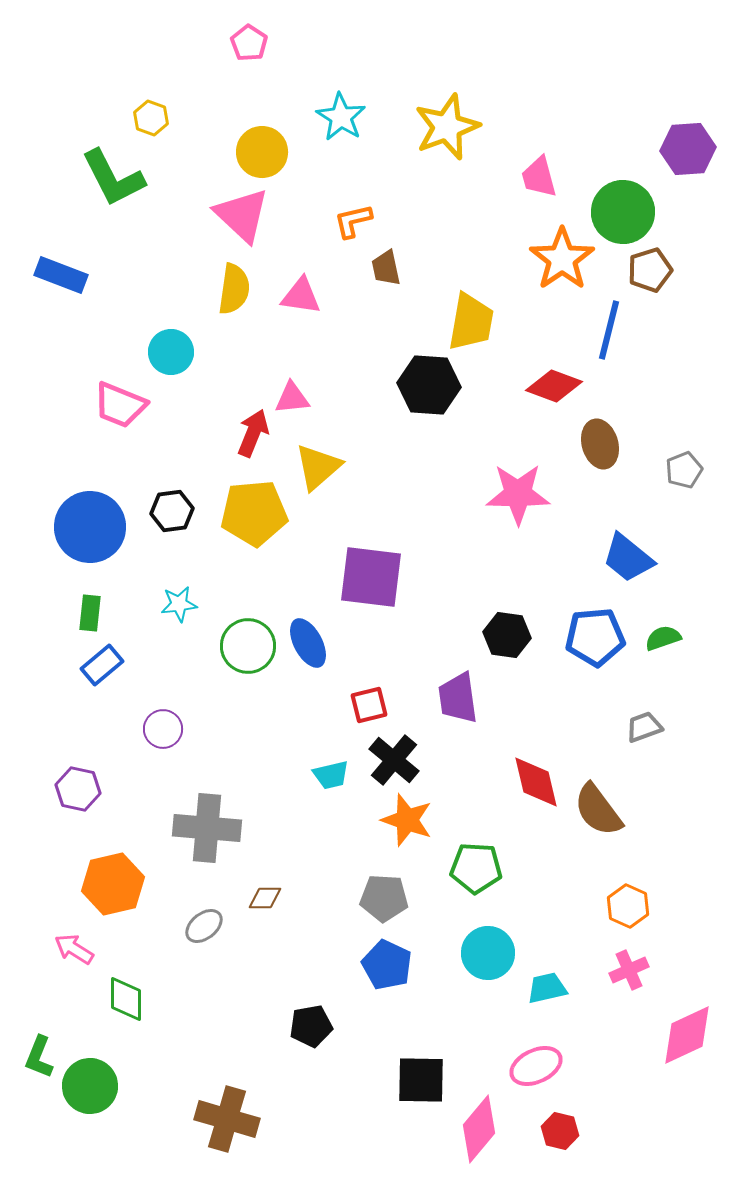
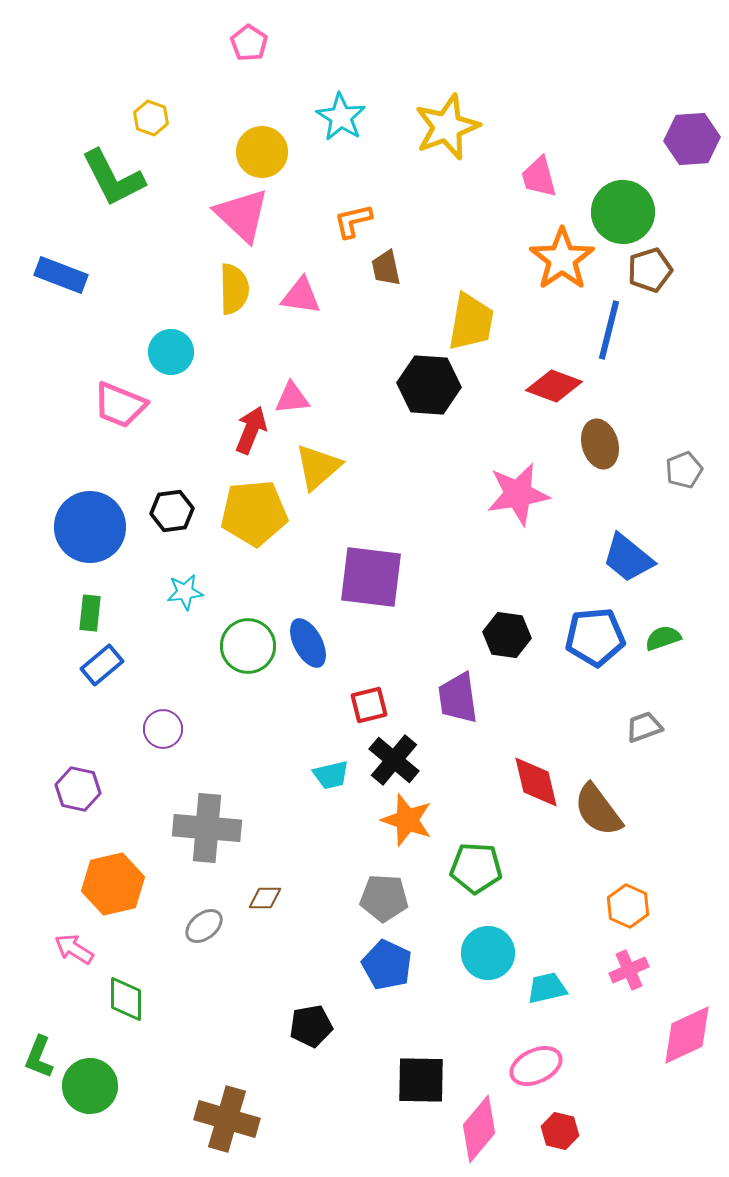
purple hexagon at (688, 149): moved 4 px right, 10 px up
yellow semicircle at (234, 289): rotated 9 degrees counterclockwise
red arrow at (253, 433): moved 2 px left, 3 px up
pink star at (518, 494): rotated 10 degrees counterclockwise
cyan star at (179, 604): moved 6 px right, 12 px up
